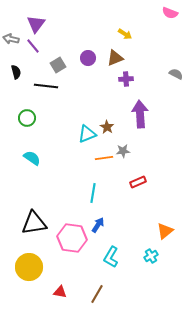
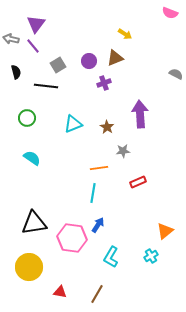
purple circle: moved 1 px right, 3 px down
purple cross: moved 22 px left, 4 px down; rotated 16 degrees counterclockwise
cyan triangle: moved 14 px left, 10 px up
orange line: moved 5 px left, 10 px down
